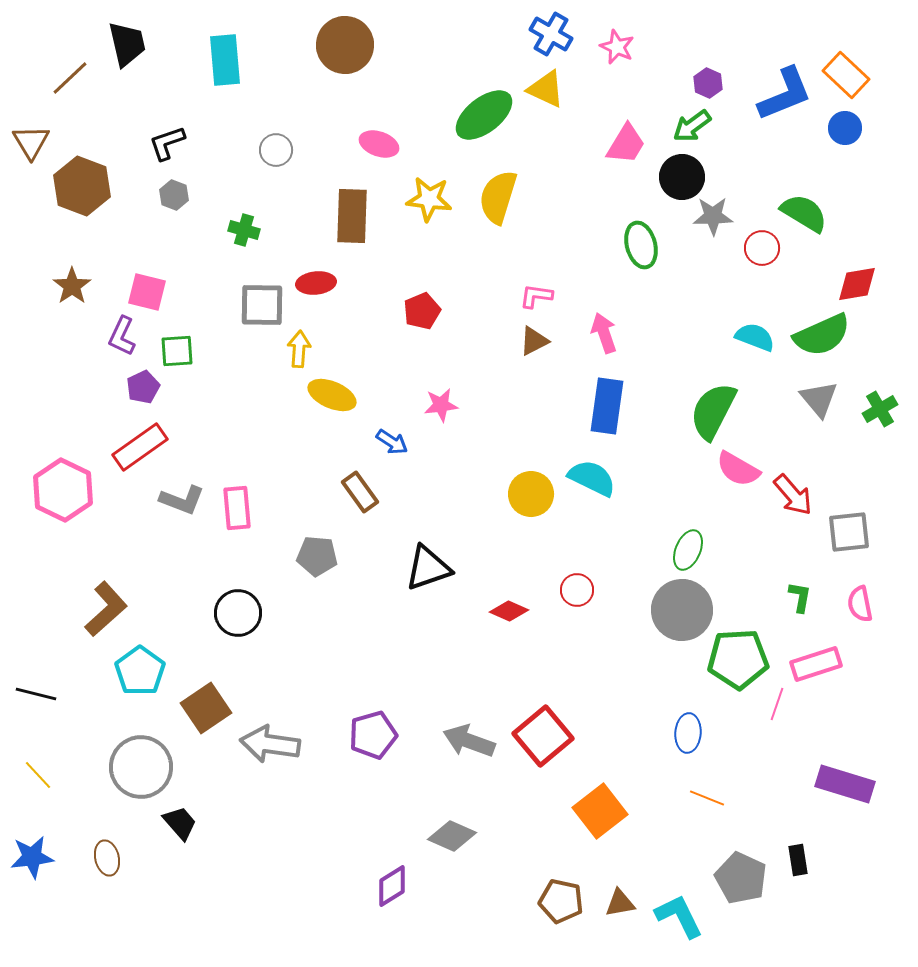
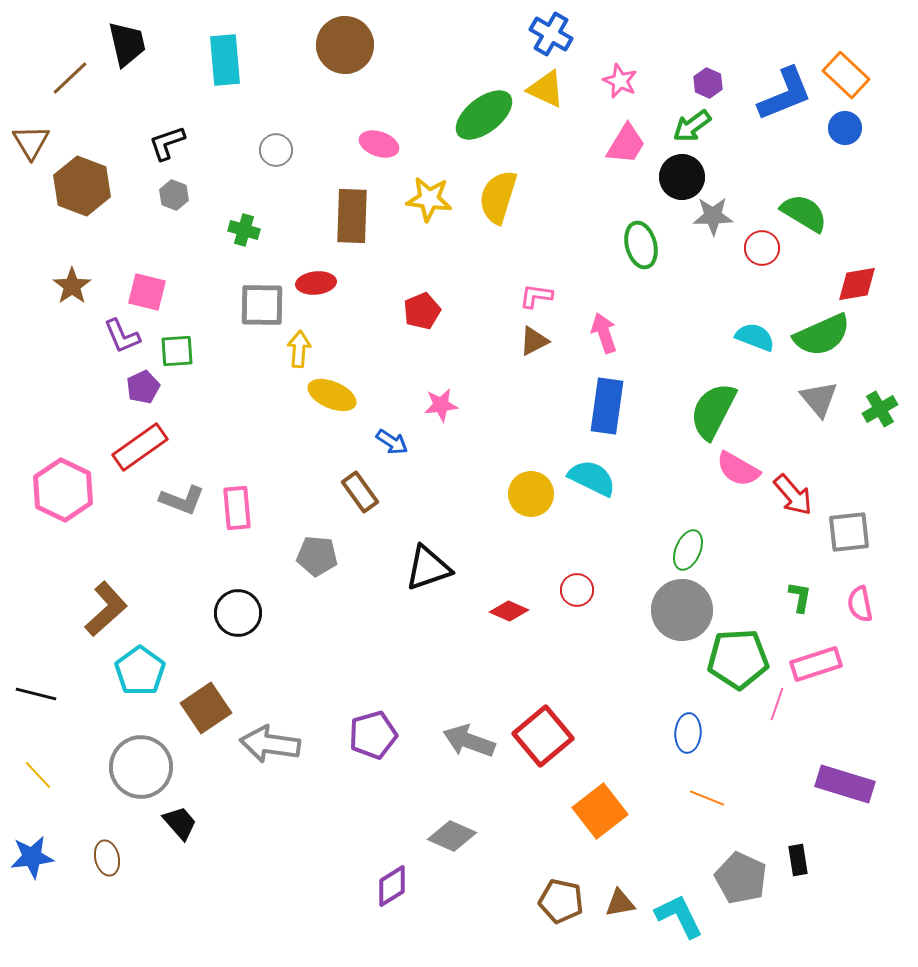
pink star at (617, 47): moved 3 px right, 34 px down
purple L-shape at (122, 336): rotated 48 degrees counterclockwise
